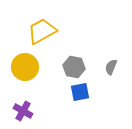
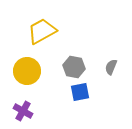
yellow circle: moved 2 px right, 4 px down
